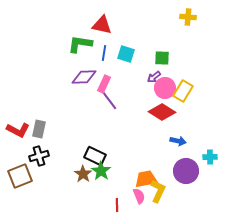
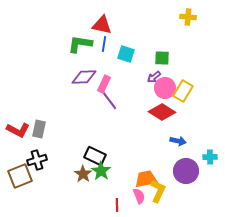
blue line: moved 9 px up
black cross: moved 2 px left, 4 px down
